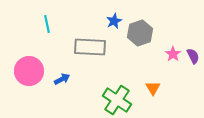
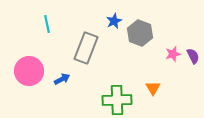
gray hexagon: rotated 20 degrees counterclockwise
gray rectangle: moved 4 px left, 1 px down; rotated 72 degrees counterclockwise
pink star: rotated 21 degrees clockwise
green cross: rotated 36 degrees counterclockwise
